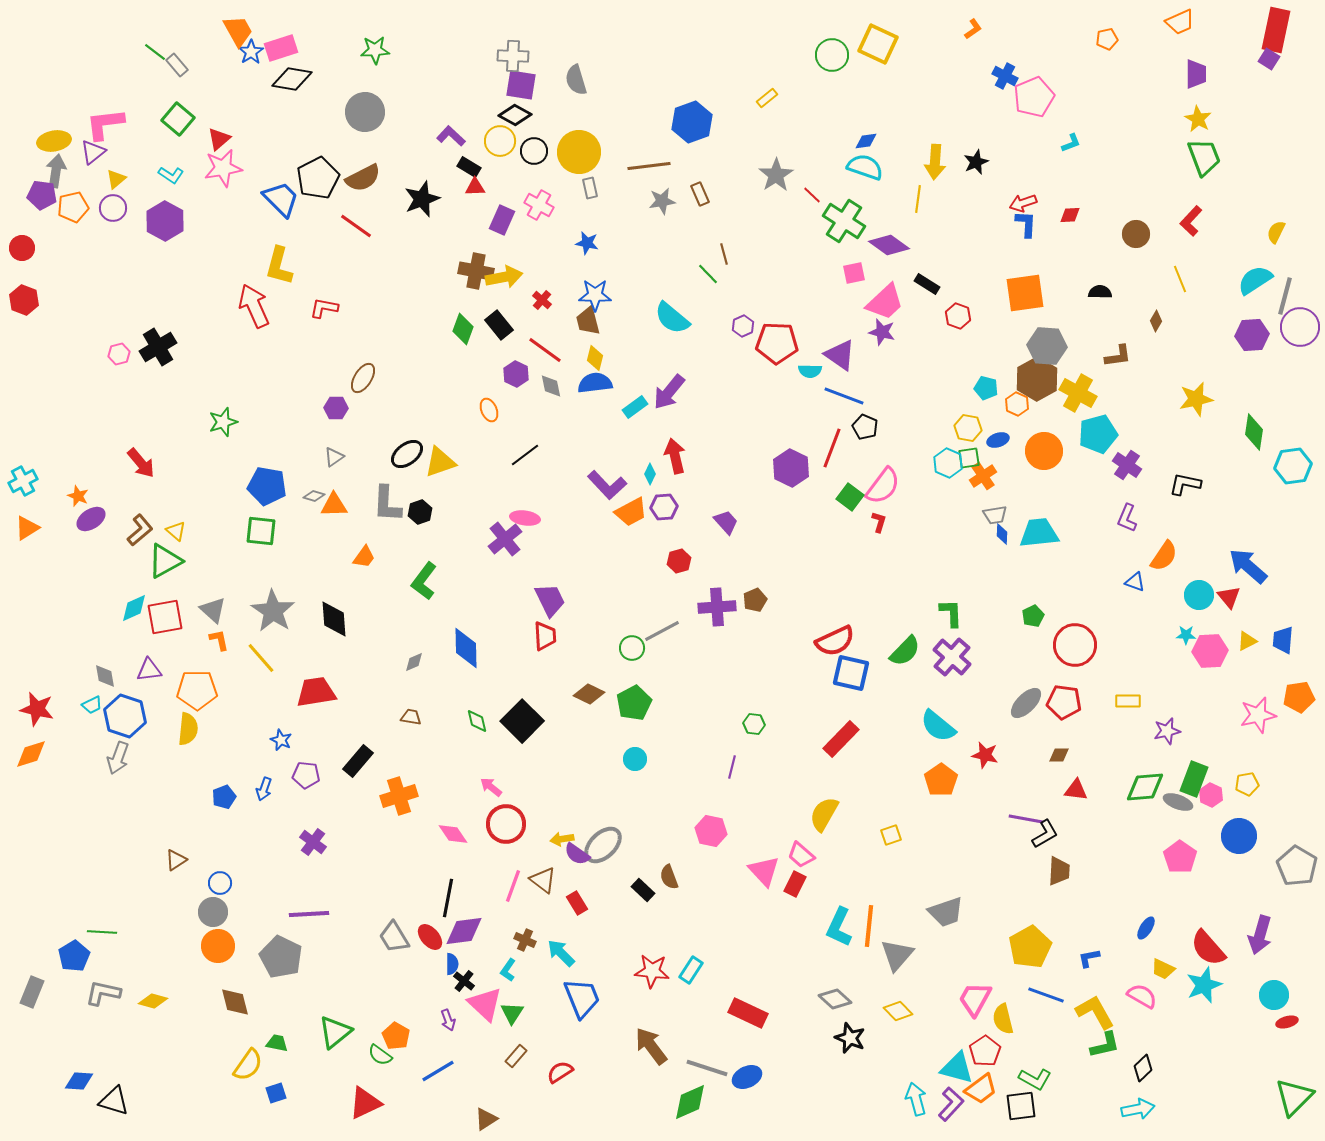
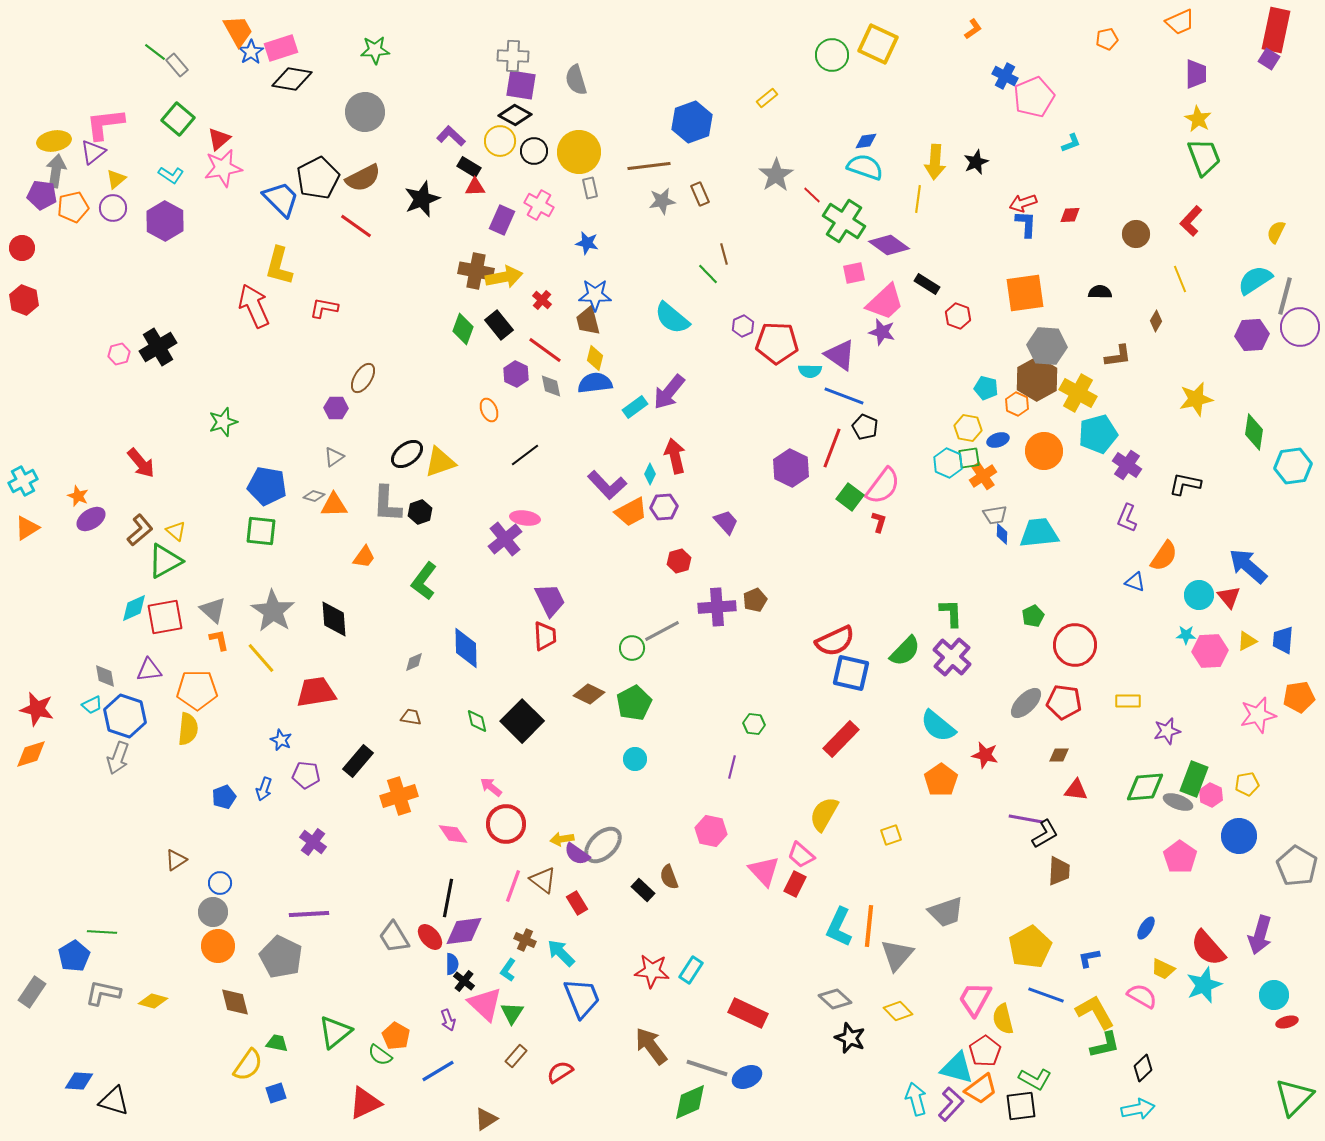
gray rectangle at (32, 992): rotated 12 degrees clockwise
